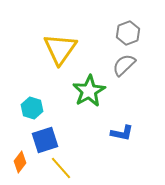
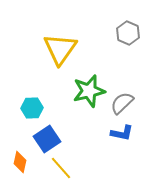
gray hexagon: rotated 15 degrees counterclockwise
gray semicircle: moved 2 px left, 38 px down
green star: rotated 16 degrees clockwise
cyan hexagon: rotated 20 degrees counterclockwise
blue square: moved 2 px right, 1 px up; rotated 16 degrees counterclockwise
orange diamond: rotated 25 degrees counterclockwise
